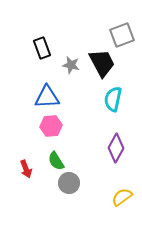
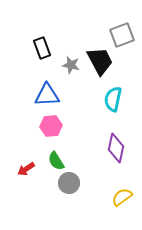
black trapezoid: moved 2 px left, 2 px up
blue triangle: moved 2 px up
purple diamond: rotated 16 degrees counterclockwise
red arrow: rotated 78 degrees clockwise
